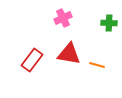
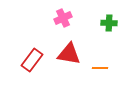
orange line: moved 3 px right, 3 px down; rotated 14 degrees counterclockwise
